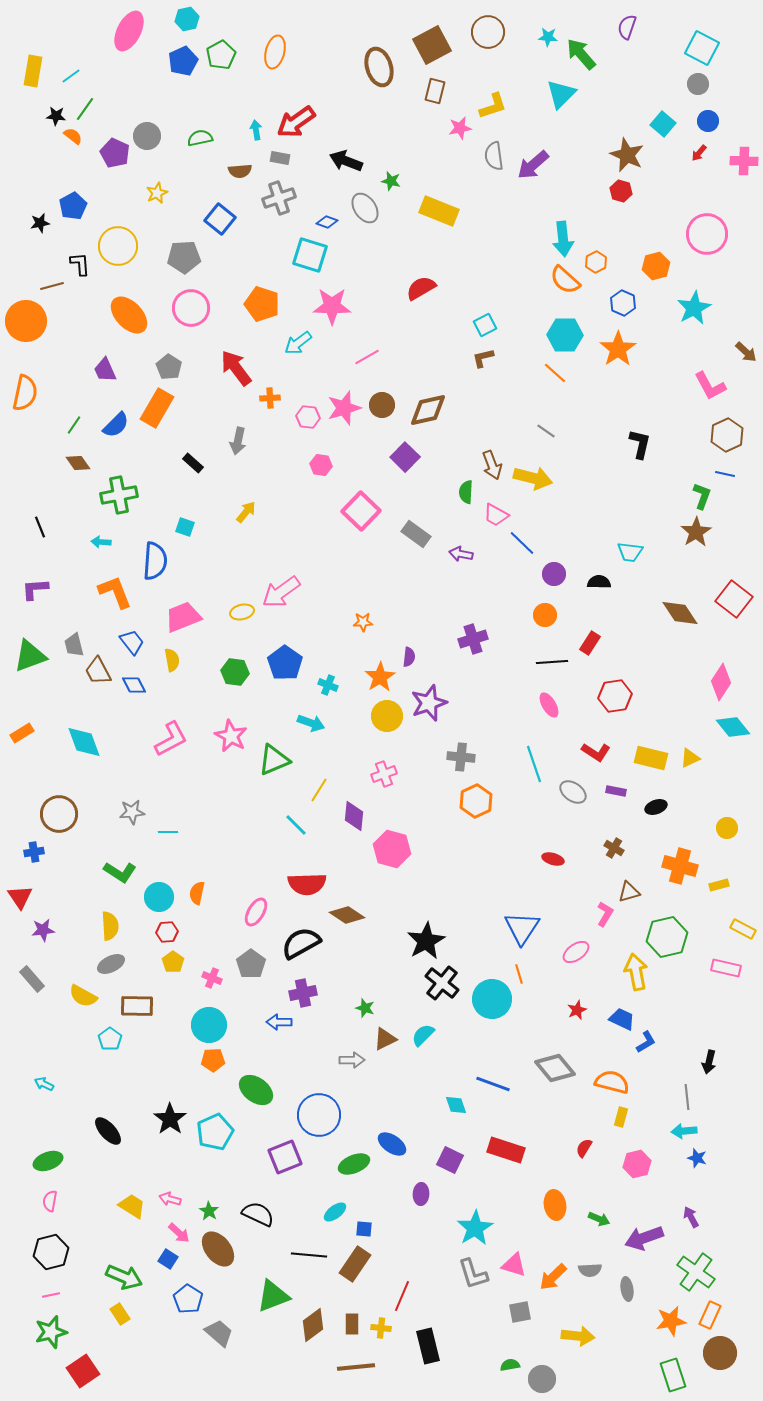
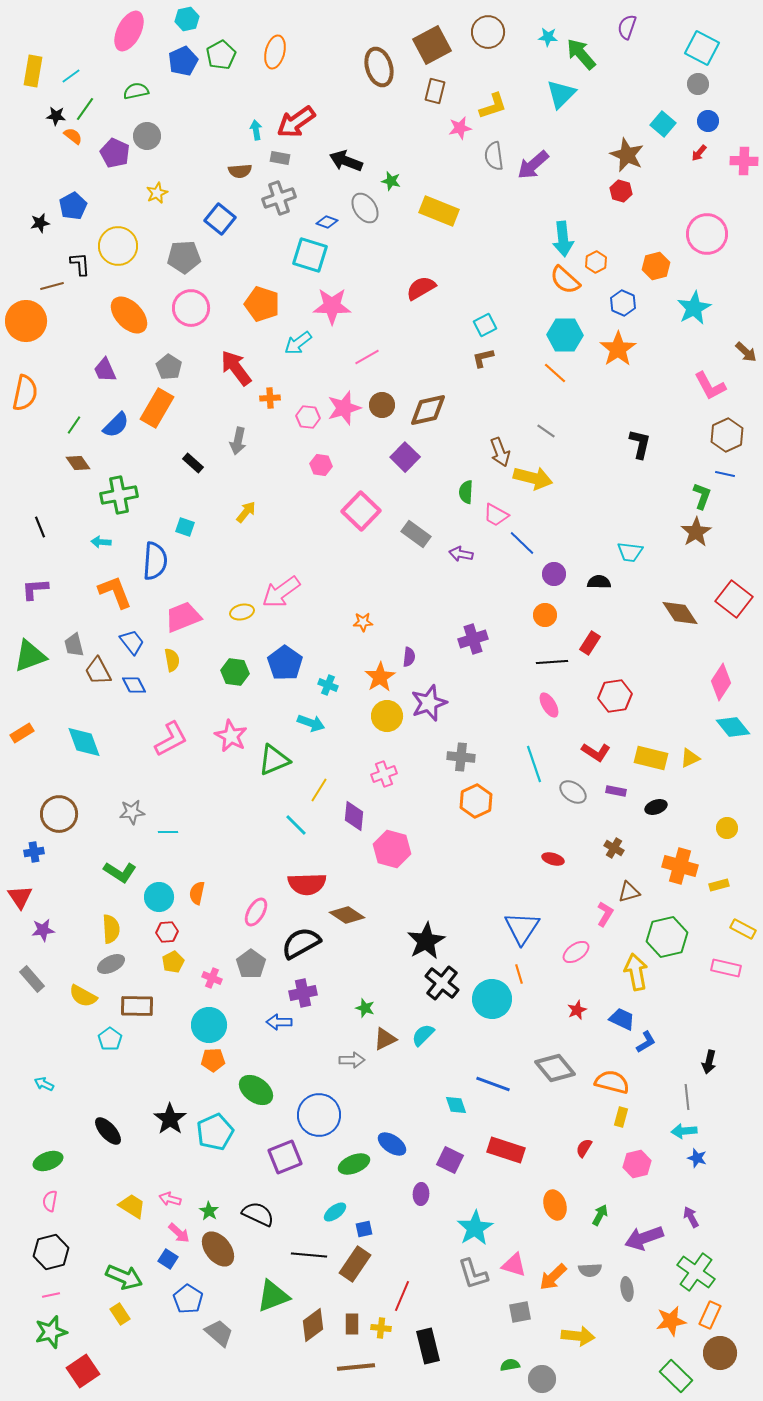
green semicircle at (200, 138): moved 64 px left, 47 px up
brown arrow at (492, 465): moved 8 px right, 13 px up
yellow semicircle at (110, 926): moved 1 px right, 3 px down
yellow pentagon at (173, 962): rotated 10 degrees clockwise
orange ellipse at (555, 1205): rotated 8 degrees counterclockwise
green arrow at (599, 1219): moved 1 px right, 4 px up; rotated 85 degrees counterclockwise
blue square at (364, 1229): rotated 18 degrees counterclockwise
green rectangle at (673, 1375): moved 3 px right, 1 px down; rotated 28 degrees counterclockwise
